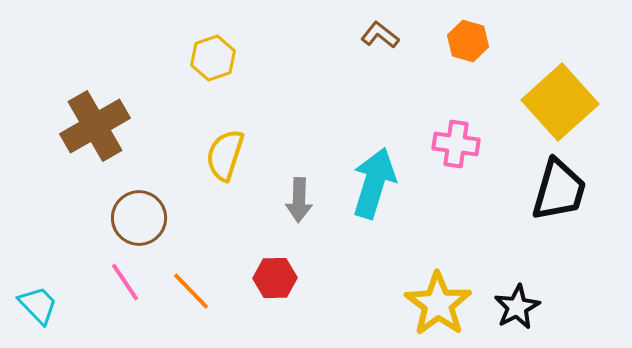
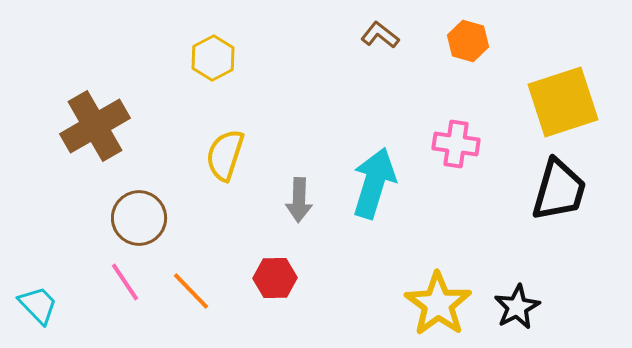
yellow hexagon: rotated 9 degrees counterclockwise
yellow square: moved 3 px right; rotated 24 degrees clockwise
